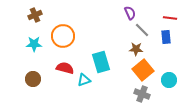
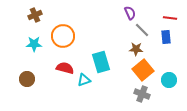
brown circle: moved 6 px left
